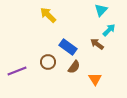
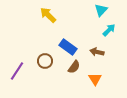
brown arrow: moved 8 px down; rotated 24 degrees counterclockwise
brown circle: moved 3 px left, 1 px up
purple line: rotated 36 degrees counterclockwise
